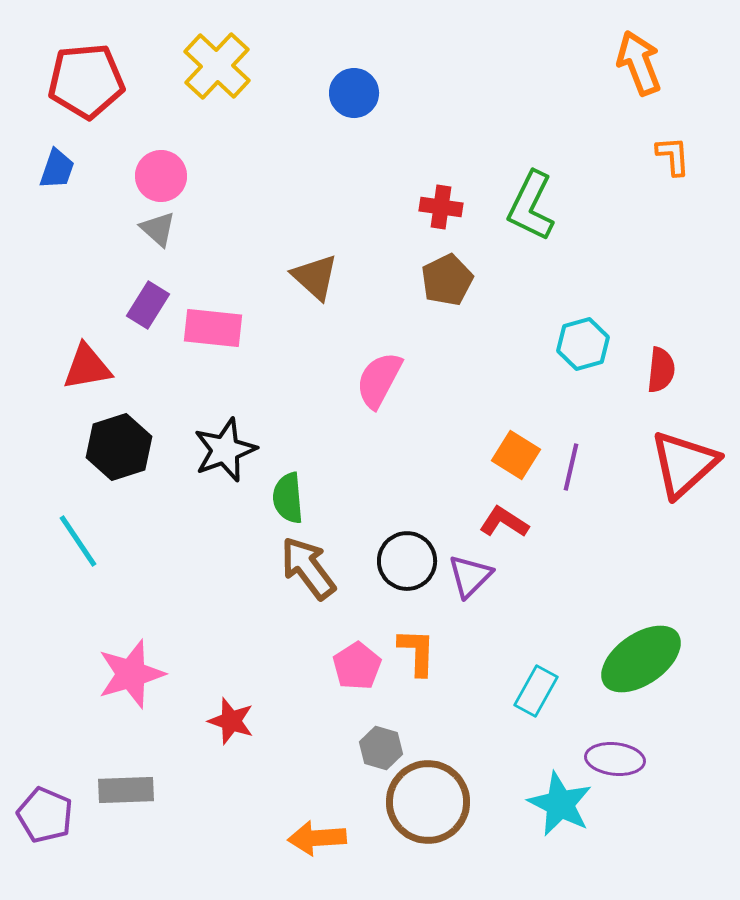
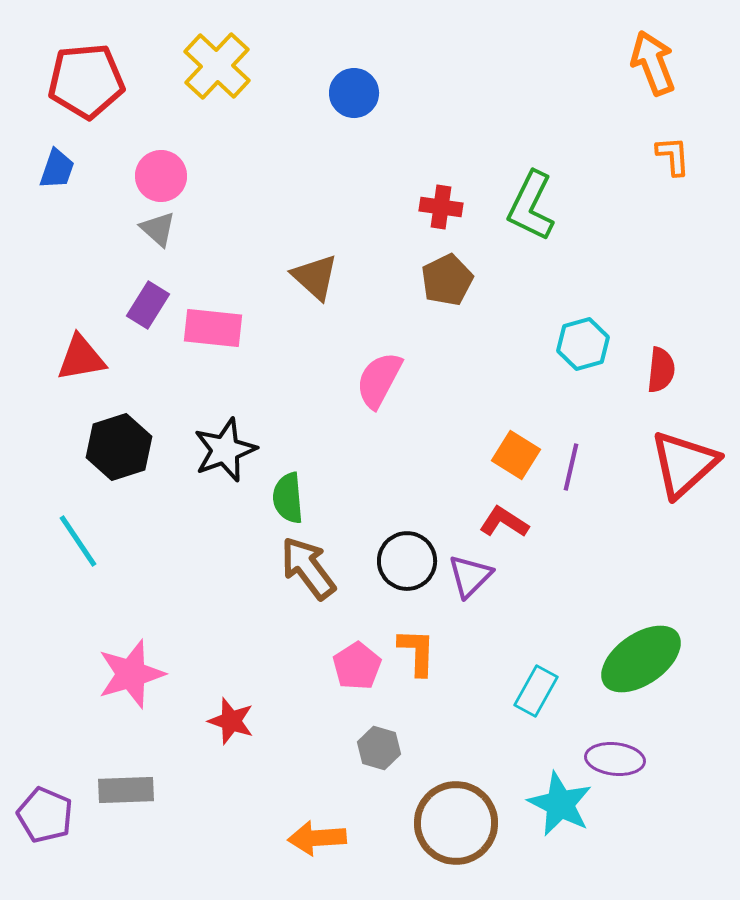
orange arrow at (639, 63): moved 14 px right
red triangle at (87, 367): moved 6 px left, 9 px up
gray hexagon at (381, 748): moved 2 px left
brown circle at (428, 802): moved 28 px right, 21 px down
